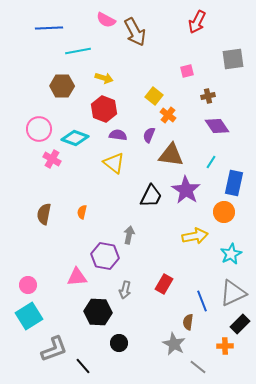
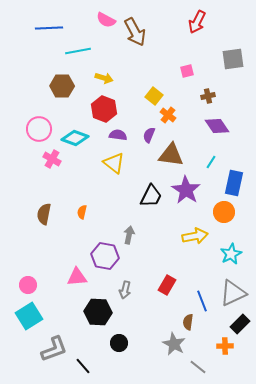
red rectangle at (164, 284): moved 3 px right, 1 px down
